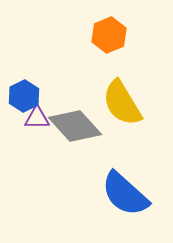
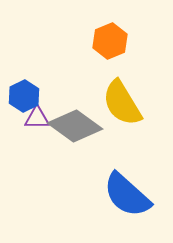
orange hexagon: moved 1 px right, 6 px down
gray diamond: rotated 12 degrees counterclockwise
blue semicircle: moved 2 px right, 1 px down
